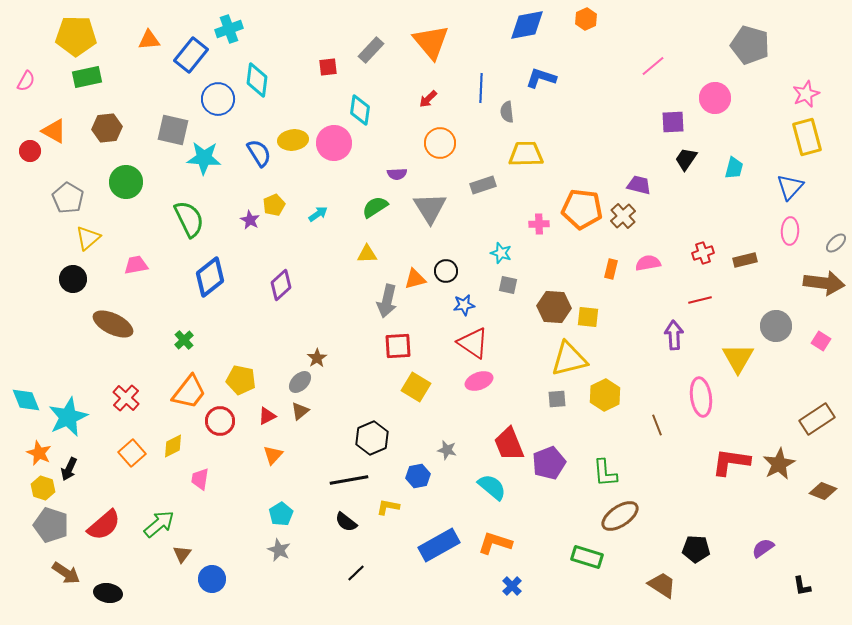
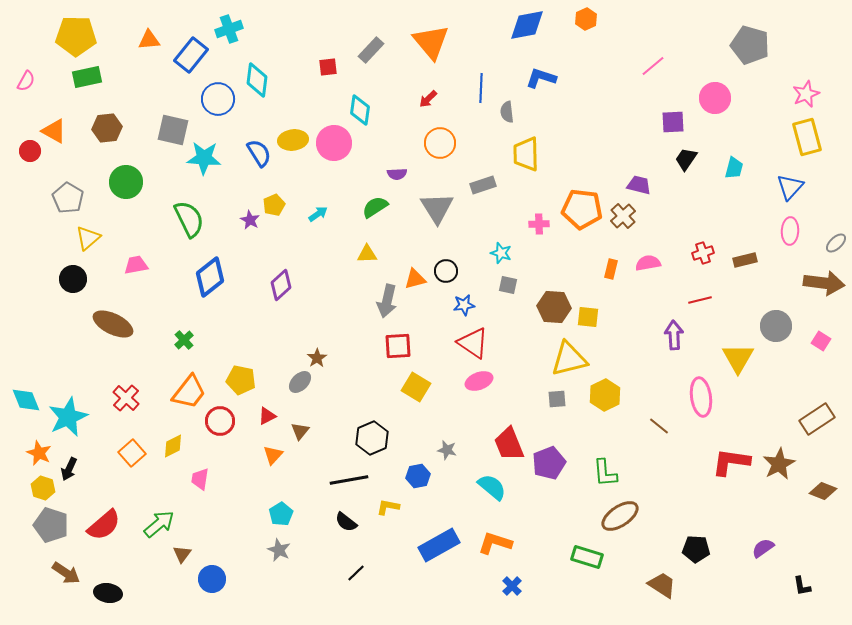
yellow trapezoid at (526, 154): rotated 90 degrees counterclockwise
gray triangle at (430, 208): moved 7 px right
brown triangle at (300, 411): moved 20 px down; rotated 12 degrees counterclockwise
brown line at (657, 425): moved 2 px right, 1 px down; rotated 30 degrees counterclockwise
